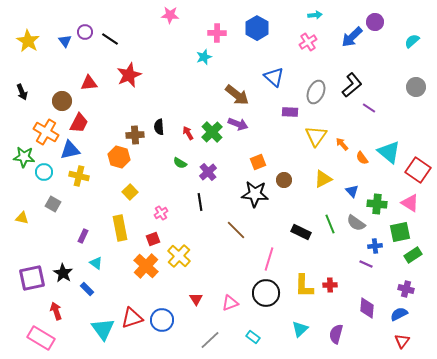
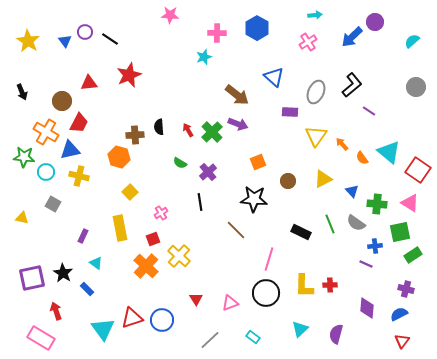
purple line at (369, 108): moved 3 px down
red arrow at (188, 133): moved 3 px up
cyan circle at (44, 172): moved 2 px right
brown circle at (284, 180): moved 4 px right, 1 px down
black star at (255, 194): moved 1 px left, 5 px down
